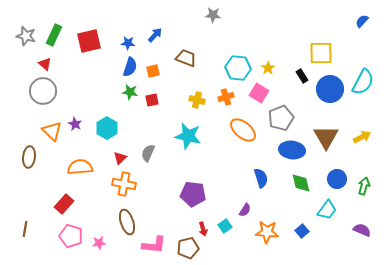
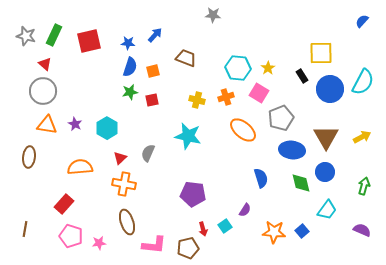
green star at (130, 92): rotated 21 degrees counterclockwise
orange triangle at (52, 131): moved 5 px left, 6 px up; rotated 35 degrees counterclockwise
blue circle at (337, 179): moved 12 px left, 7 px up
orange star at (267, 232): moved 7 px right
